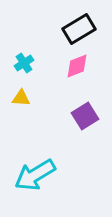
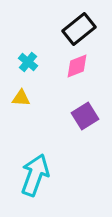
black rectangle: rotated 8 degrees counterclockwise
cyan cross: moved 4 px right, 1 px up; rotated 18 degrees counterclockwise
cyan arrow: rotated 141 degrees clockwise
